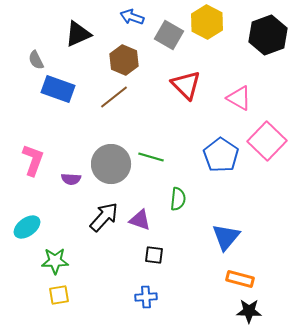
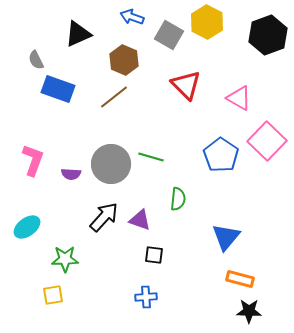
purple semicircle: moved 5 px up
green star: moved 10 px right, 2 px up
yellow square: moved 6 px left
